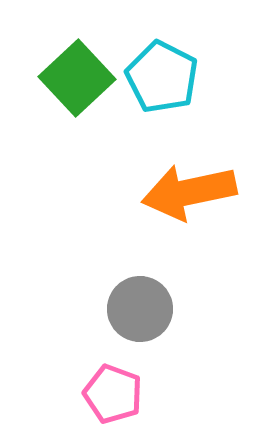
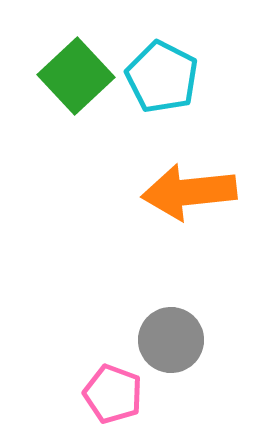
green square: moved 1 px left, 2 px up
orange arrow: rotated 6 degrees clockwise
gray circle: moved 31 px right, 31 px down
